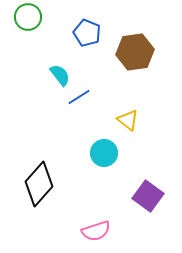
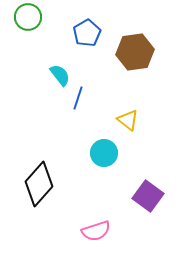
blue pentagon: rotated 20 degrees clockwise
blue line: moved 1 px left, 1 px down; rotated 40 degrees counterclockwise
